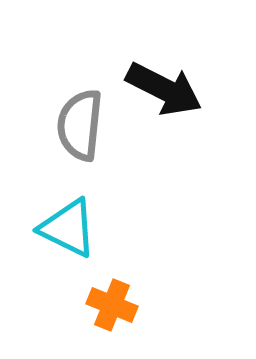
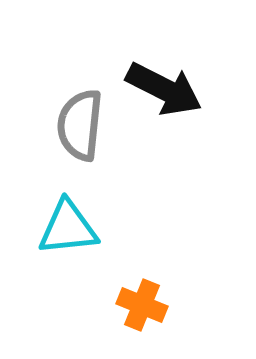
cyan triangle: rotated 32 degrees counterclockwise
orange cross: moved 30 px right
